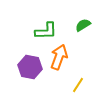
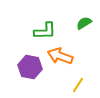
green semicircle: moved 1 px right, 2 px up
green L-shape: moved 1 px left
orange arrow: moved 1 px right, 1 px up; rotated 90 degrees counterclockwise
